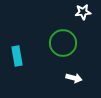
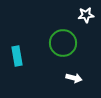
white star: moved 3 px right, 3 px down
